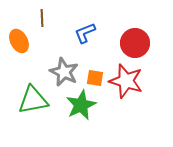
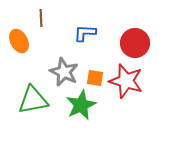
brown line: moved 1 px left
blue L-shape: rotated 25 degrees clockwise
